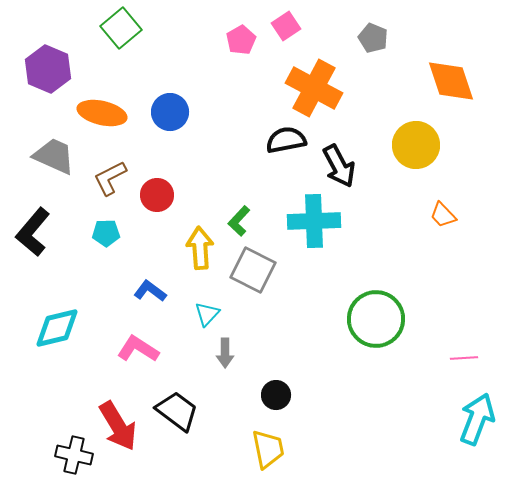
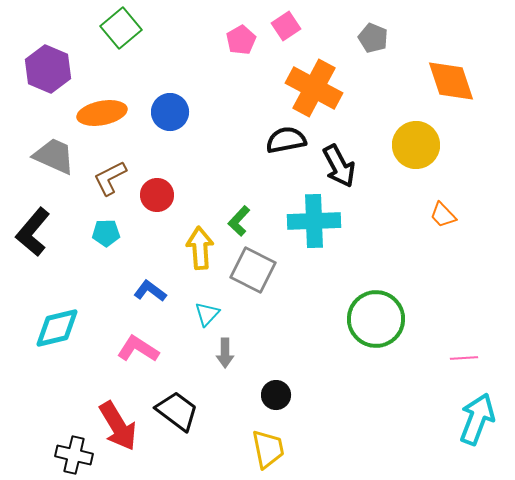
orange ellipse: rotated 24 degrees counterclockwise
